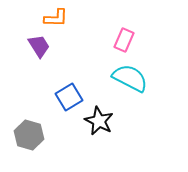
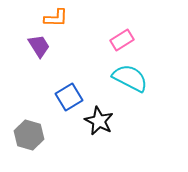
pink rectangle: moved 2 px left; rotated 35 degrees clockwise
